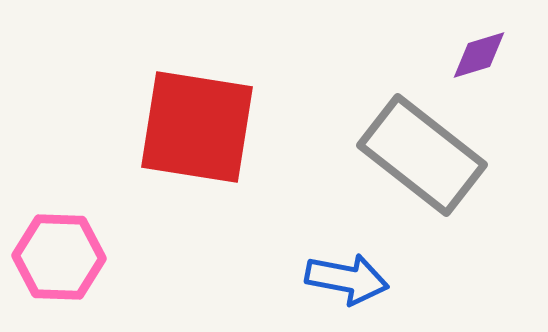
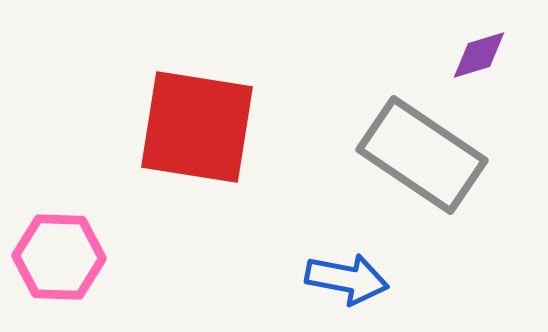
gray rectangle: rotated 4 degrees counterclockwise
